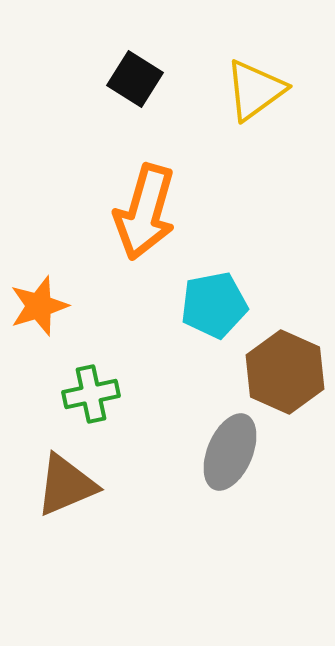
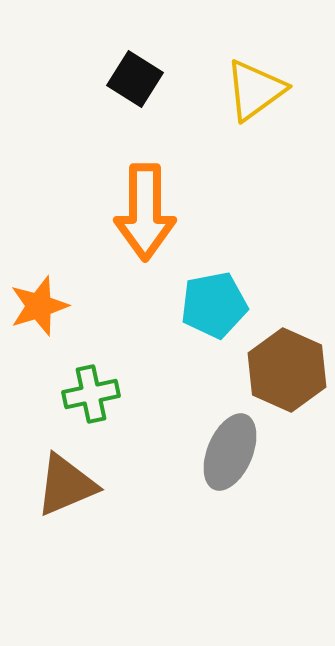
orange arrow: rotated 16 degrees counterclockwise
brown hexagon: moved 2 px right, 2 px up
